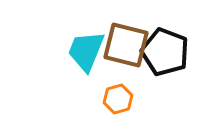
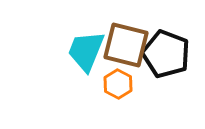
black pentagon: moved 1 px right, 2 px down
orange hexagon: moved 15 px up; rotated 16 degrees counterclockwise
